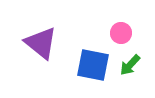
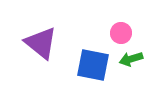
green arrow: moved 1 px right, 6 px up; rotated 30 degrees clockwise
